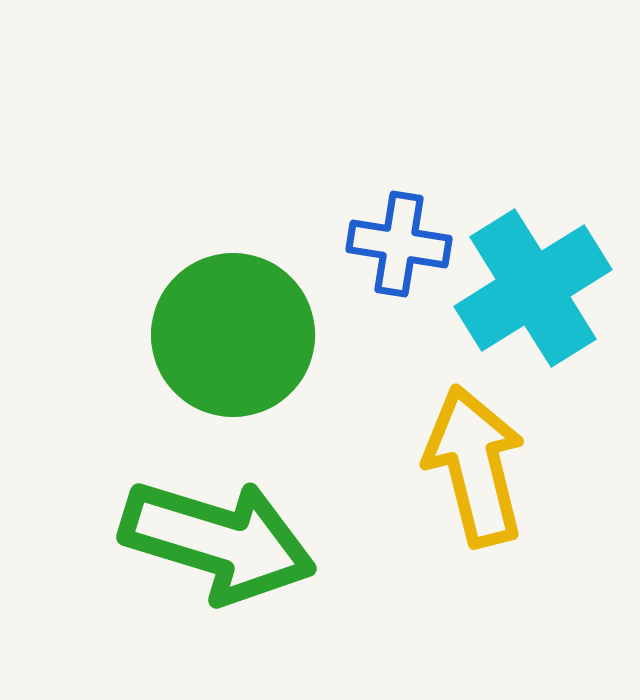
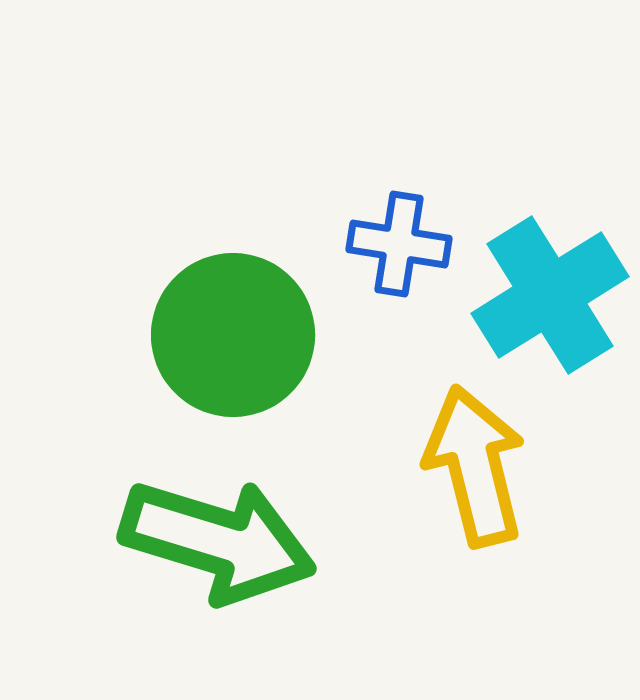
cyan cross: moved 17 px right, 7 px down
